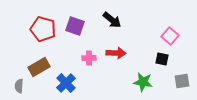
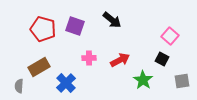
red arrow: moved 4 px right, 7 px down; rotated 30 degrees counterclockwise
black square: rotated 16 degrees clockwise
green star: moved 2 px up; rotated 24 degrees clockwise
